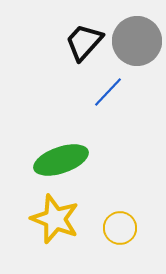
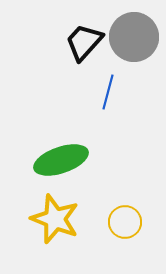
gray circle: moved 3 px left, 4 px up
blue line: rotated 28 degrees counterclockwise
yellow circle: moved 5 px right, 6 px up
